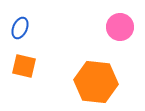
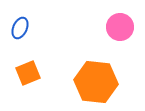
orange square: moved 4 px right, 7 px down; rotated 35 degrees counterclockwise
